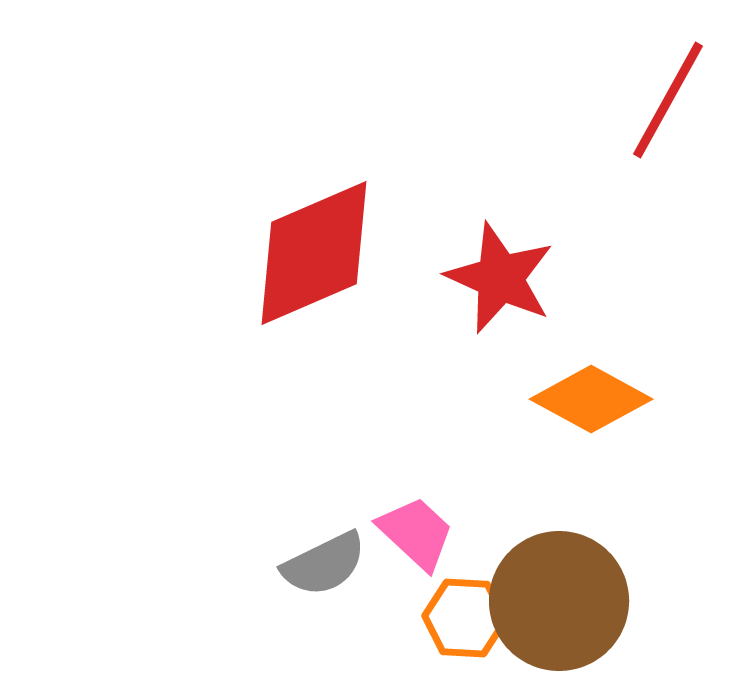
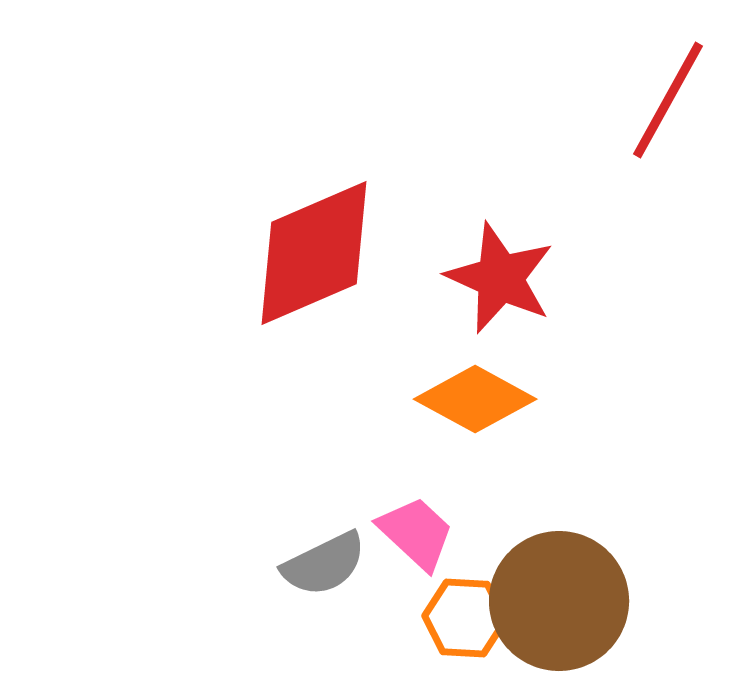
orange diamond: moved 116 px left
